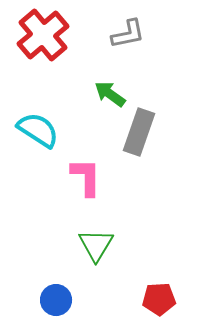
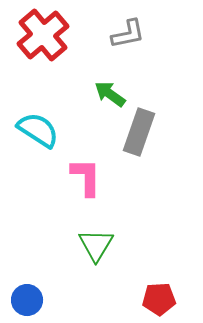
blue circle: moved 29 px left
